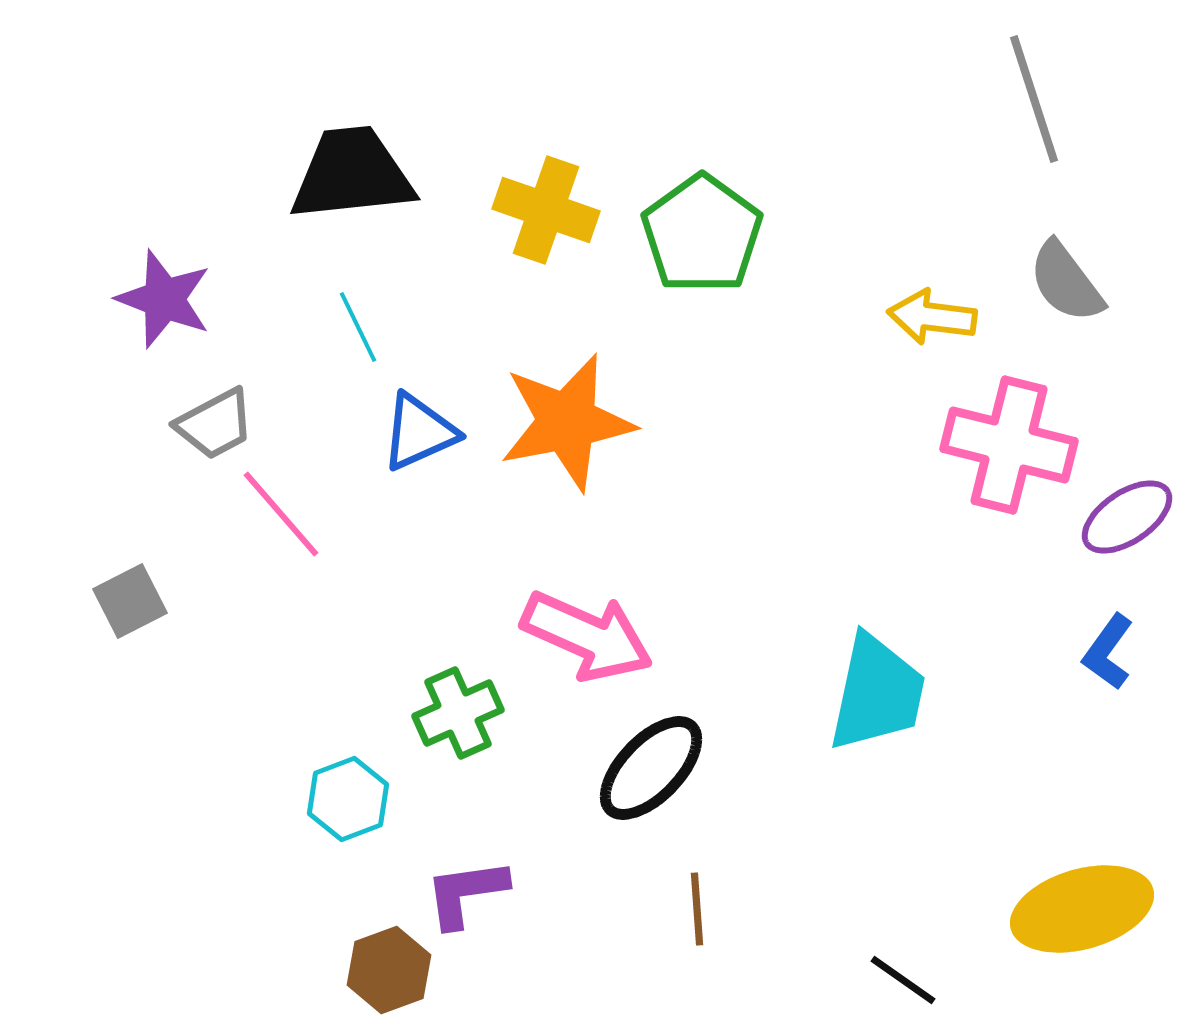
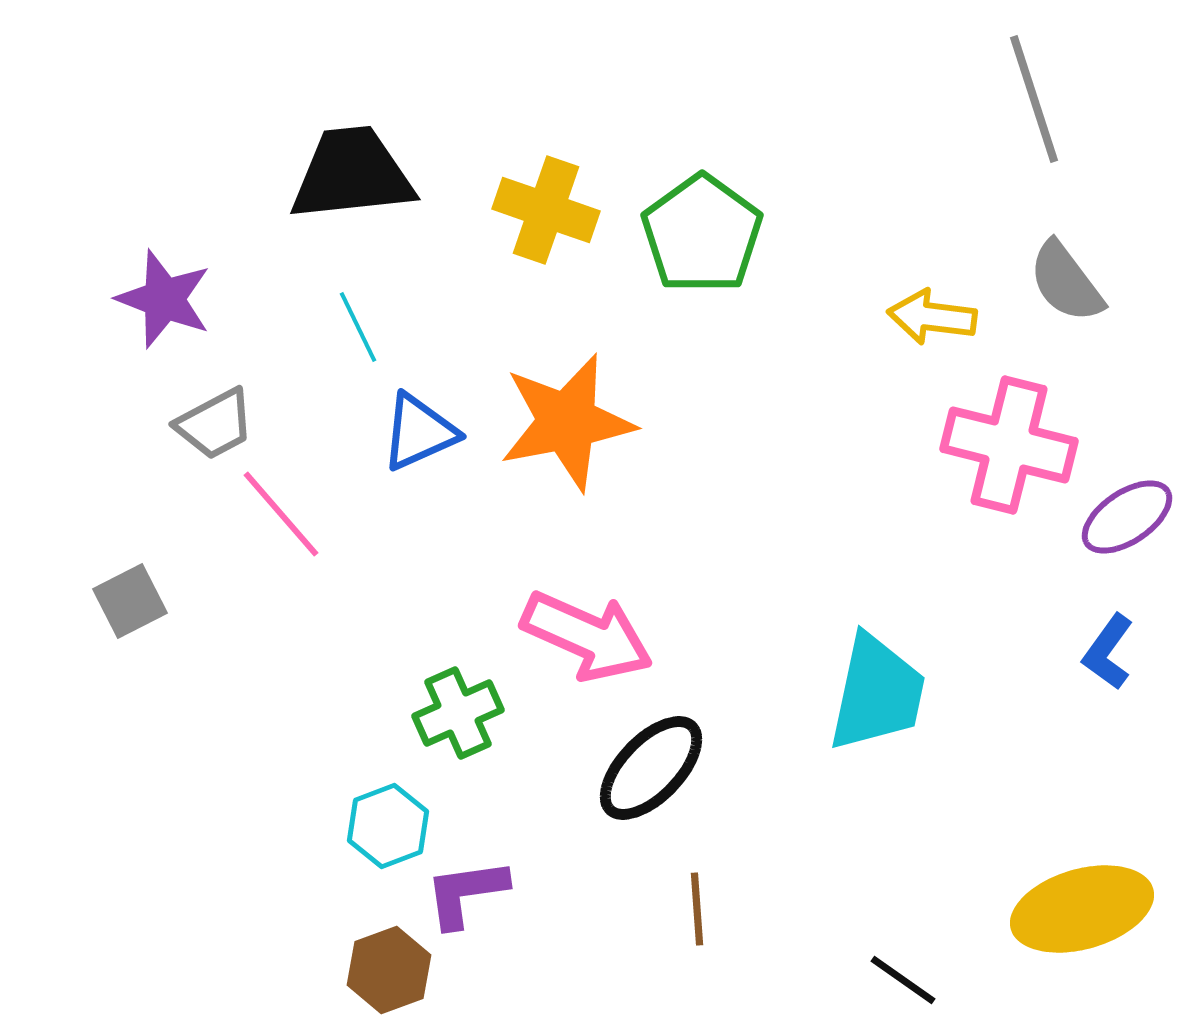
cyan hexagon: moved 40 px right, 27 px down
